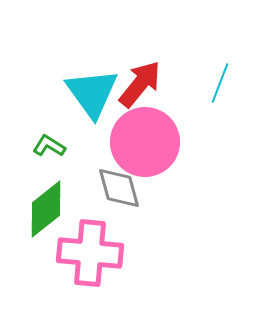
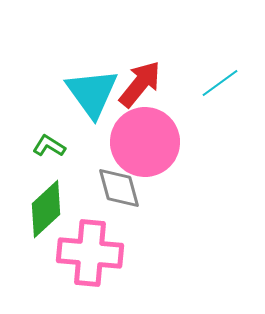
cyan line: rotated 33 degrees clockwise
green diamond: rotated 4 degrees counterclockwise
